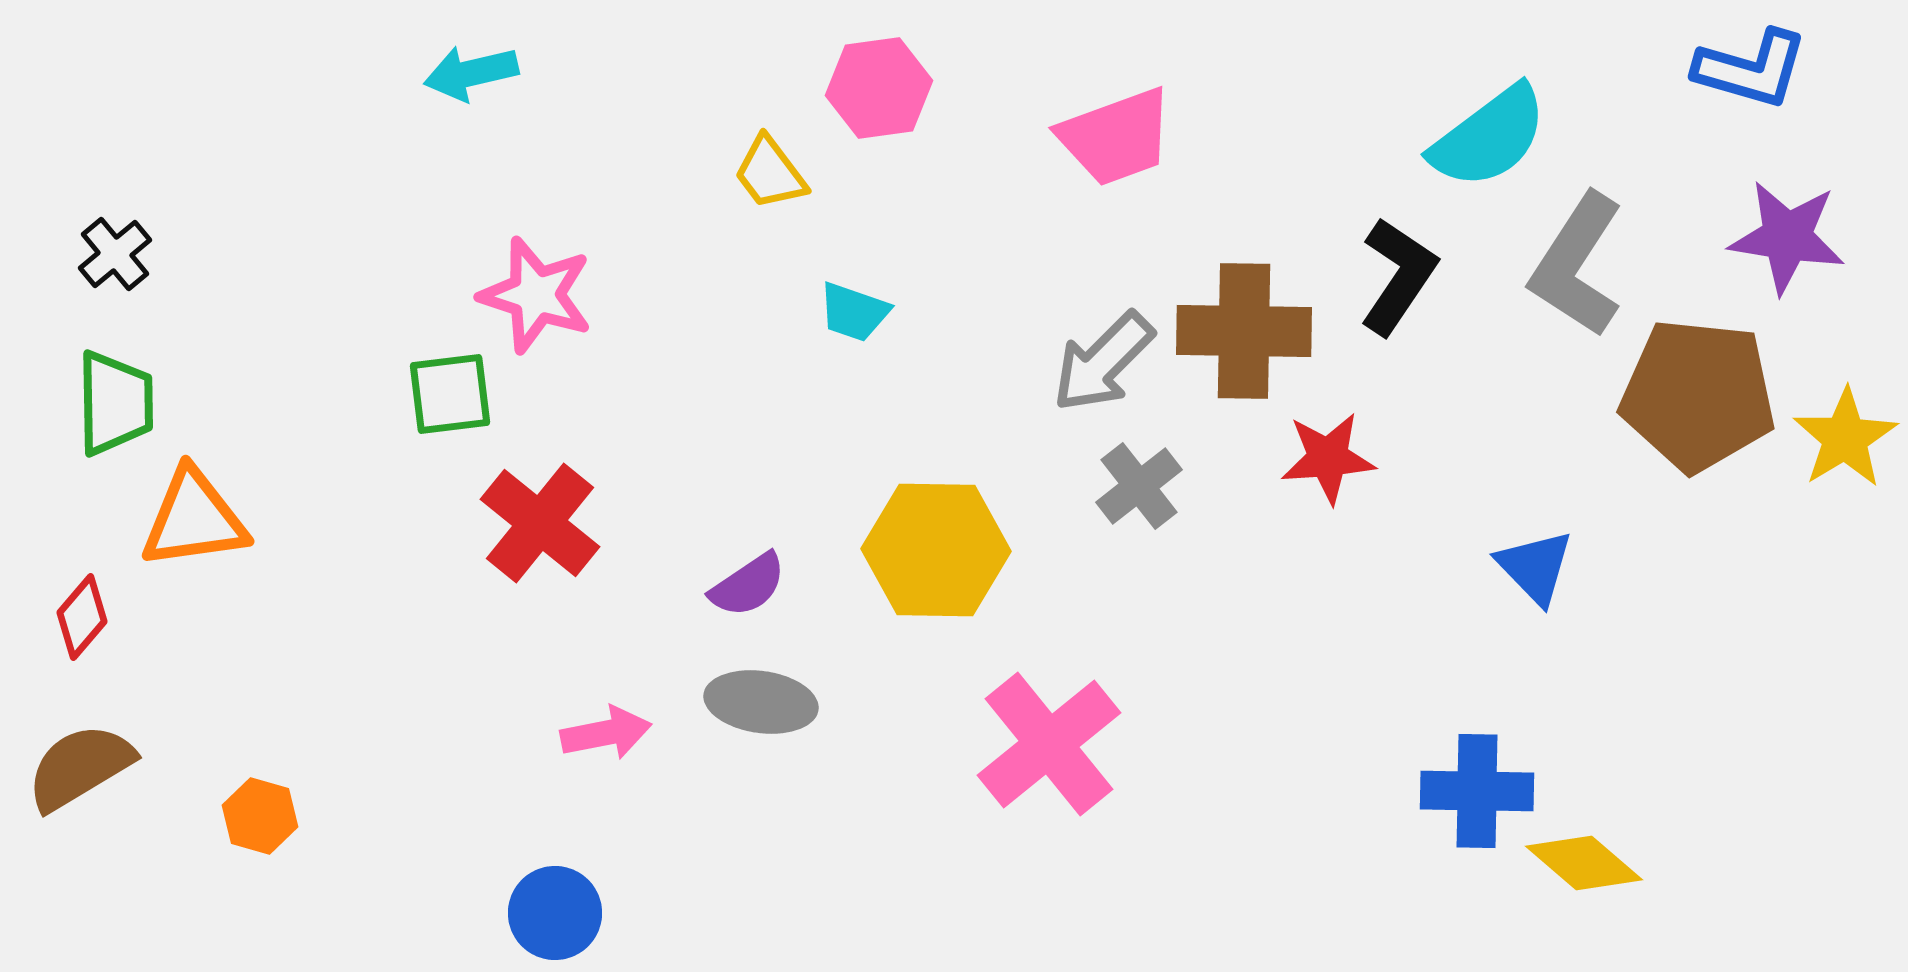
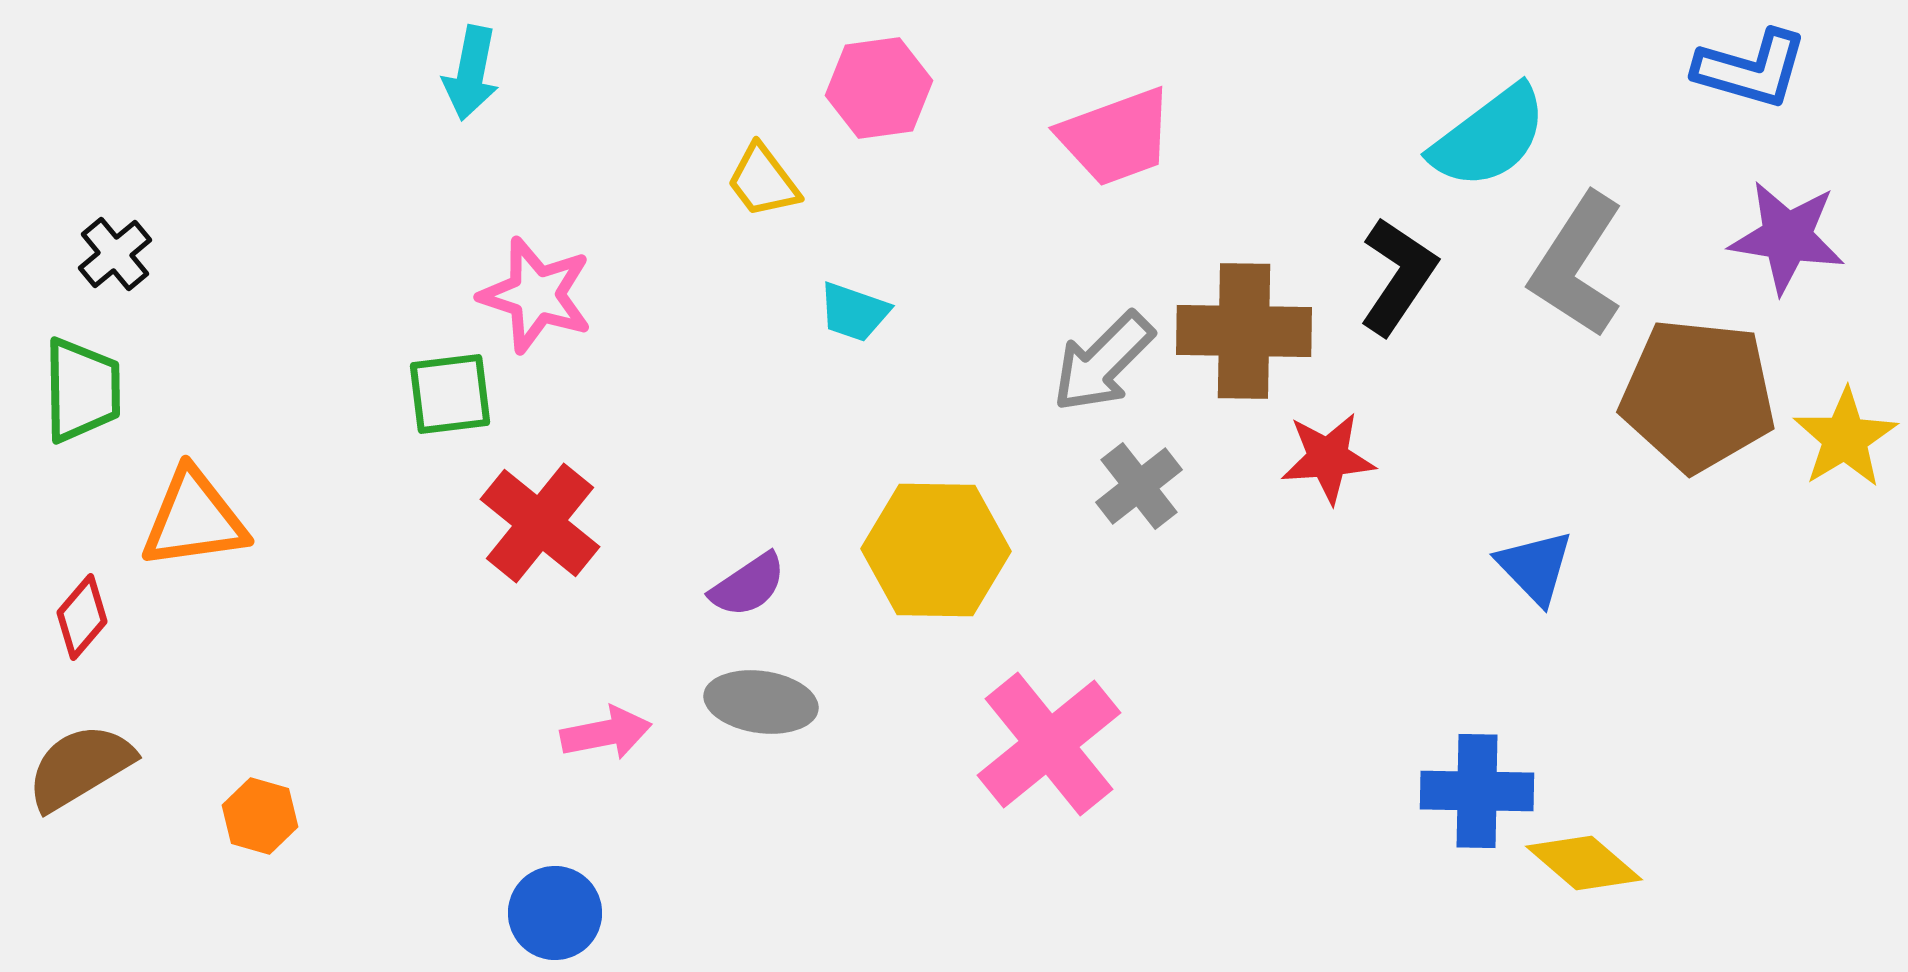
cyan arrow: rotated 66 degrees counterclockwise
yellow trapezoid: moved 7 px left, 8 px down
green trapezoid: moved 33 px left, 13 px up
